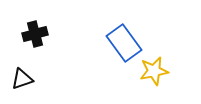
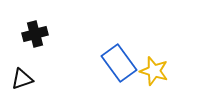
blue rectangle: moved 5 px left, 20 px down
yellow star: rotated 28 degrees clockwise
